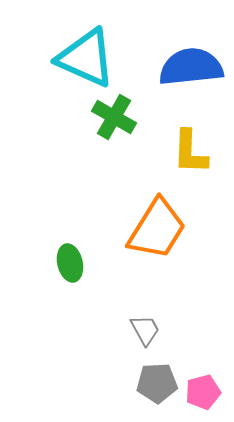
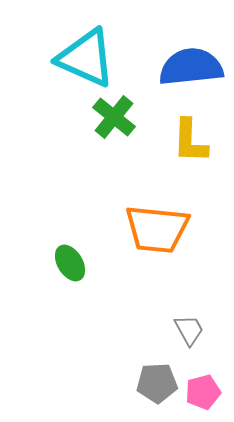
green cross: rotated 9 degrees clockwise
yellow L-shape: moved 11 px up
orange trapezoid: rotated 64 degrees clockwise
green ellipse: rotated 18 degrees counterclockwise
gray trapezoid: moved 44 px right
